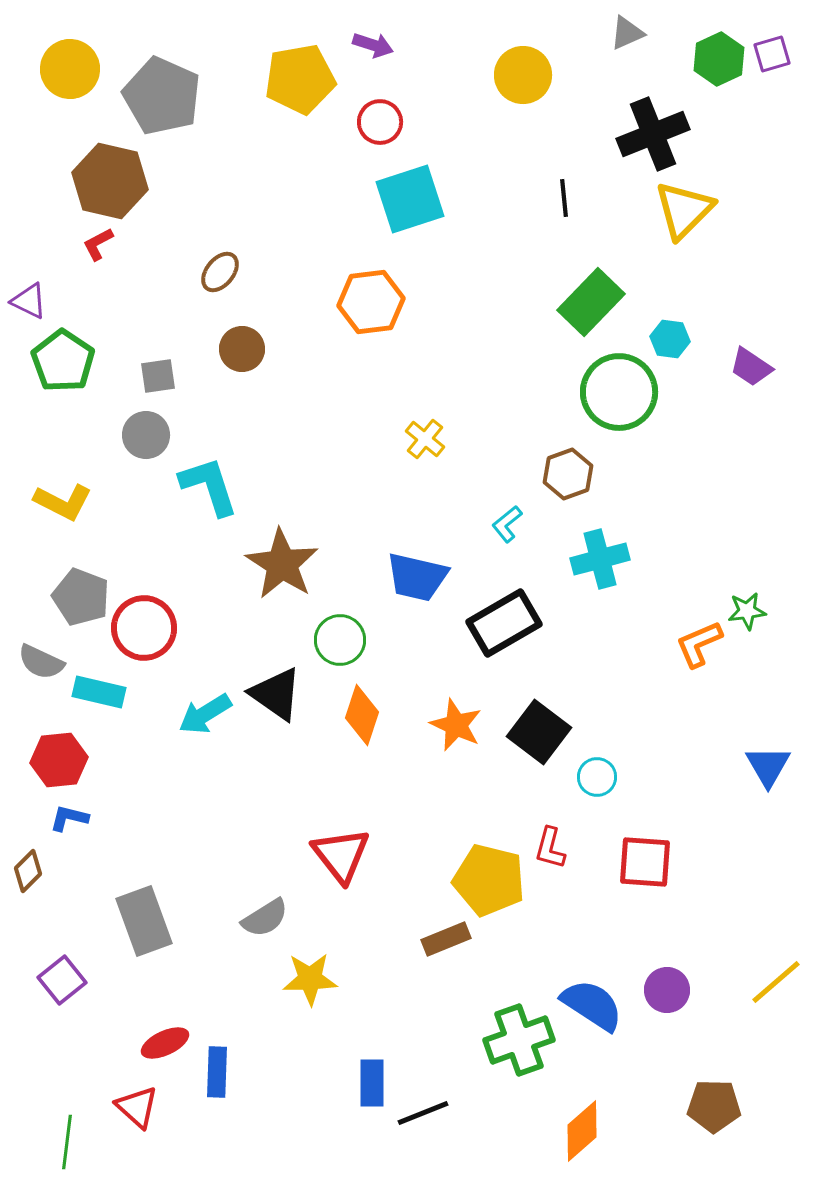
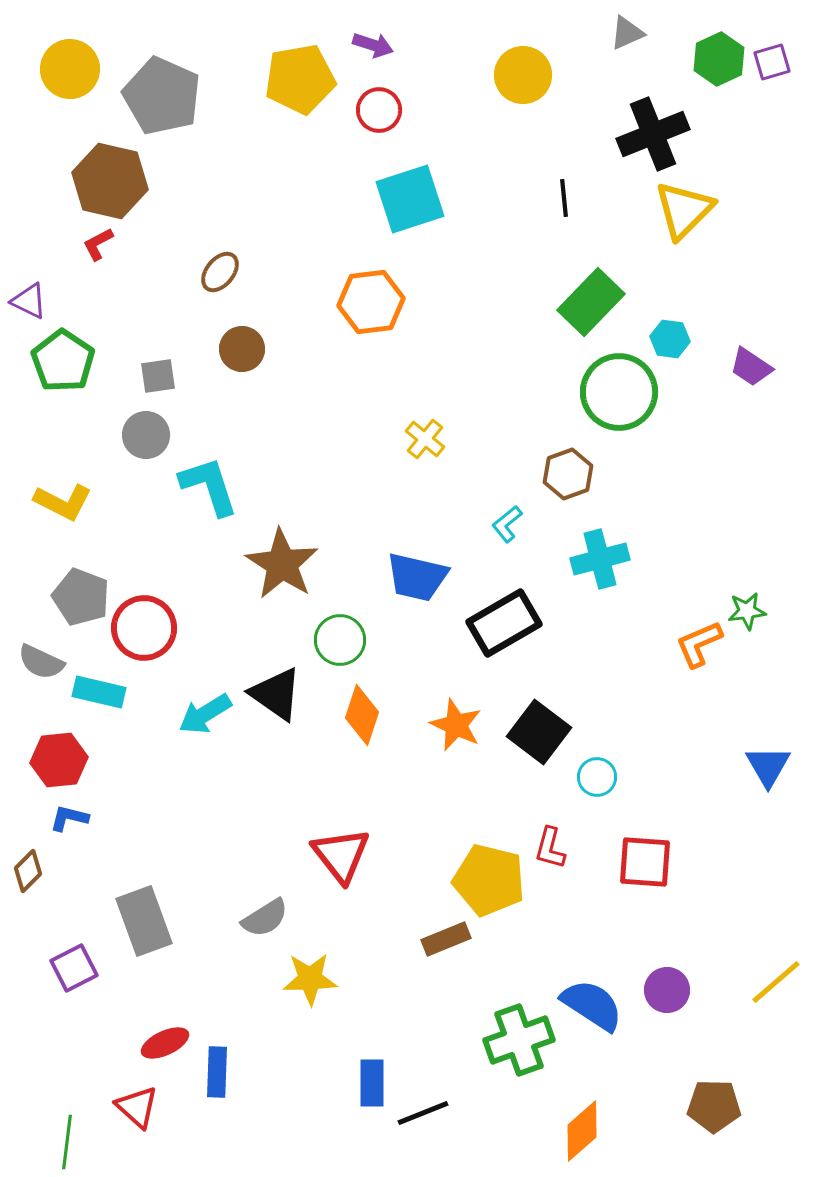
purple square at (772, 54): moved 8 px down
red circle at (380, 122): moved 1 px left, 12 px up
purple square at (62, 980): moved 12 px right, 12 px up; rotated 12 degrees clockwise
